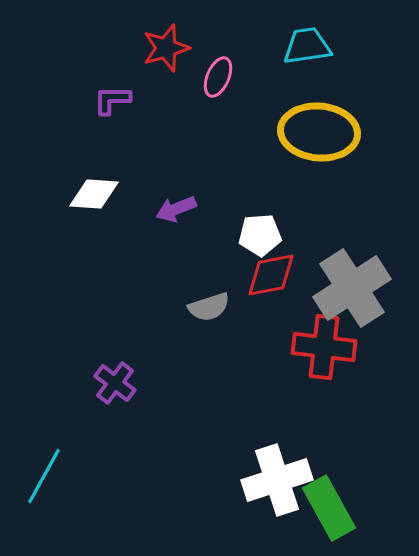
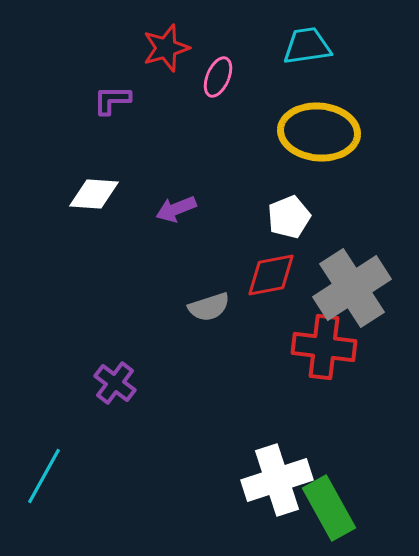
white pentagon: moved 29 px right, 18 px up; rotated 18 degrees counterclockwise
